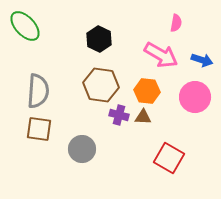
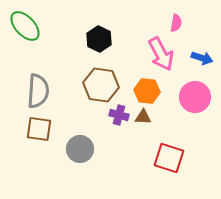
pink arrow: moved 1 px up; rotated 32 degrees clockwise
blue arrow: moved 2 px up
gray circle: moved 2 px left
red square: rotated 12 degrees counterclockwise
